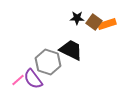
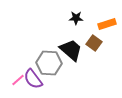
black star: moved 1 px left
brown square: moved 21 px down
black trapezoid: rotated 15 degrees clockwise
gray hexagon: moved 1 px right, 1 px down; rotated 15 degrees counterclockwise
